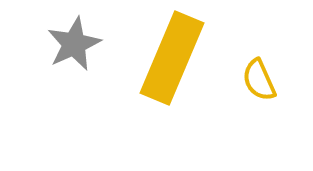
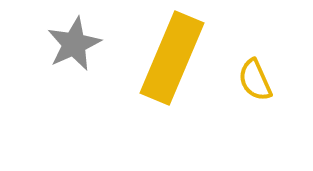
yellow semicircle: moved 4 px left
